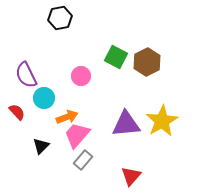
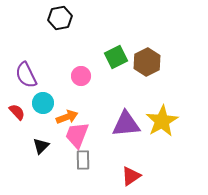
green square: rotated 35 degrees clockwise
cyan circle: moved 1 px left, 5 px down
pink trapezoid: rotated 20 degrees counterclockwise
gray rectangle: rotated 42 degrees counterclockwise
red triangle: rotated 15 degrees clockwise
